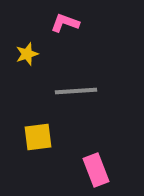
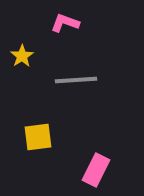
yellow star: moved 5 px left, 2 px down; rotated 15 degrees counterclockwise
gray line: moved 11 px up
pink rectangle: rotated 48 degrees clockwise
